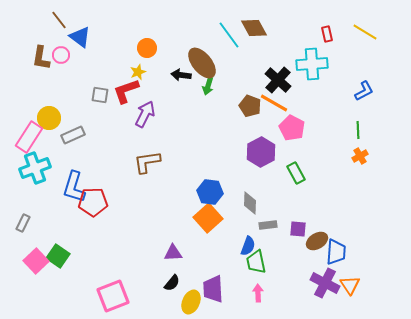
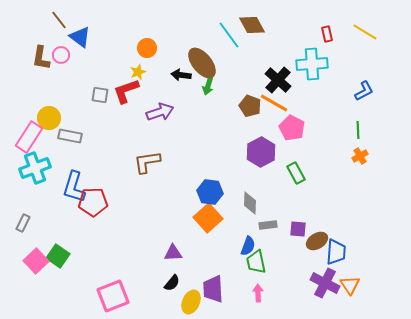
brown diamond at (254, 28): moved 2 px left, 3 px up
purple arrow at (145, 114): moved 15 px right, 2 px up; rotated 44 degrees clockwise
gray rectangle at (73, 135): moved 3 px left, 1 px down; rotated 35 degrees clockwise
